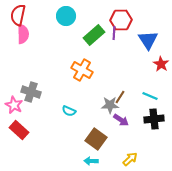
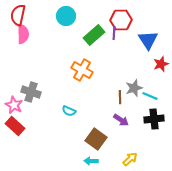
red star: rotated 21 degrees clockwise
brown line: rotated 32 degrees counterclockwise
gray star: moved 24 px right, 17 px up; rotated 18 degrees counterclockwise
red rectangle: moved 4 px left, 4 px up
